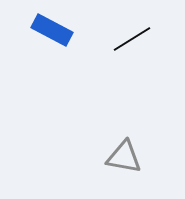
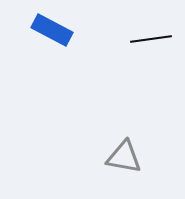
black line: moved 19 px right; rotated 24 degrees clockwise
